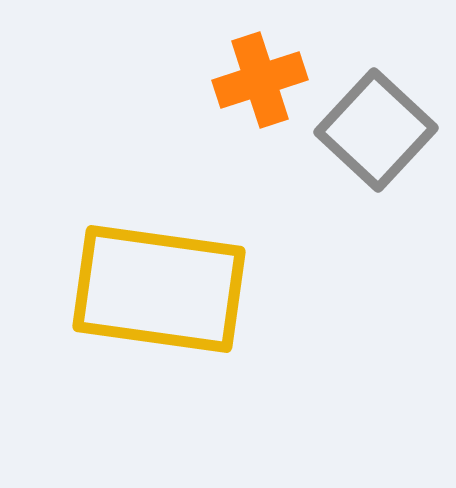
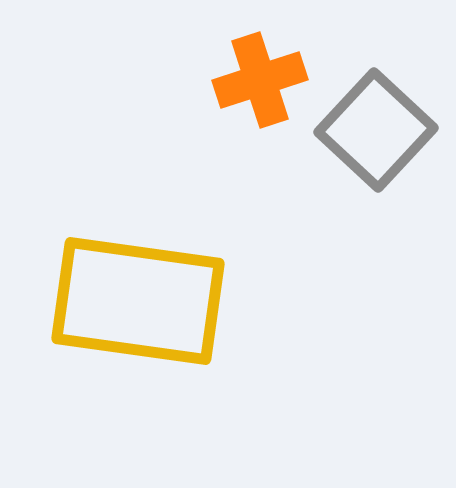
yellow rectangle: moved 21 px left, 12 px down
